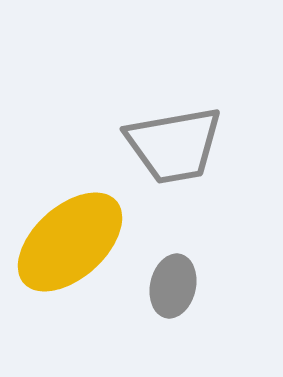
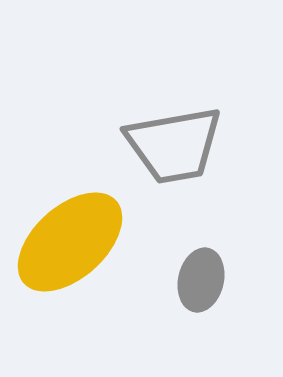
gray ellipse: moved 28 px right, 6 px up
